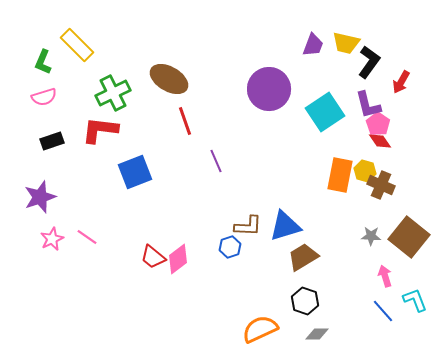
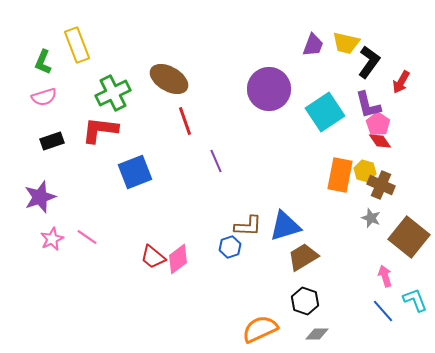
yellow rectangle: rotated 24 degrees clockwise
gray star: moved 18 px up; rotated 18 degrees clockwise
